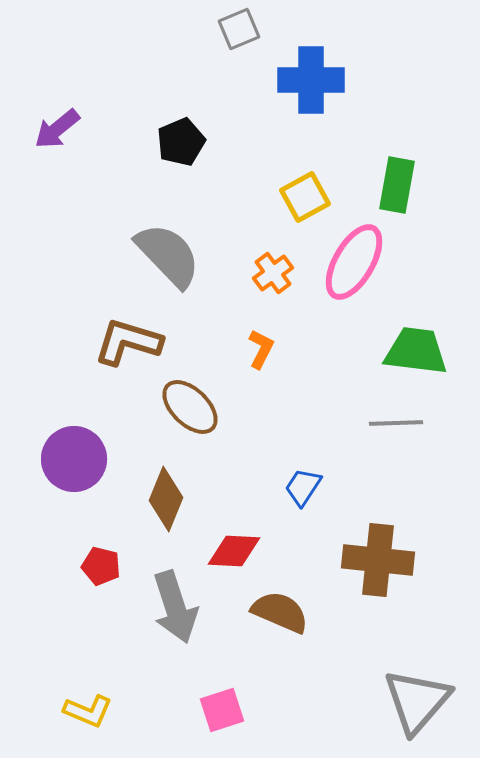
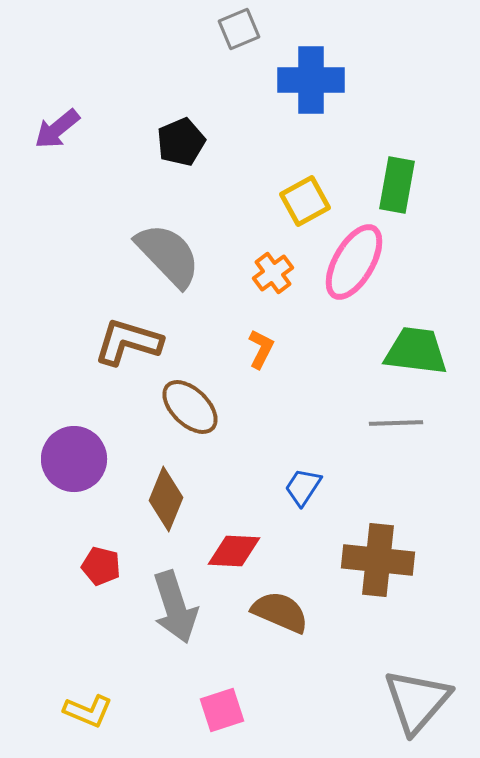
yellow square: moved 4 px down
